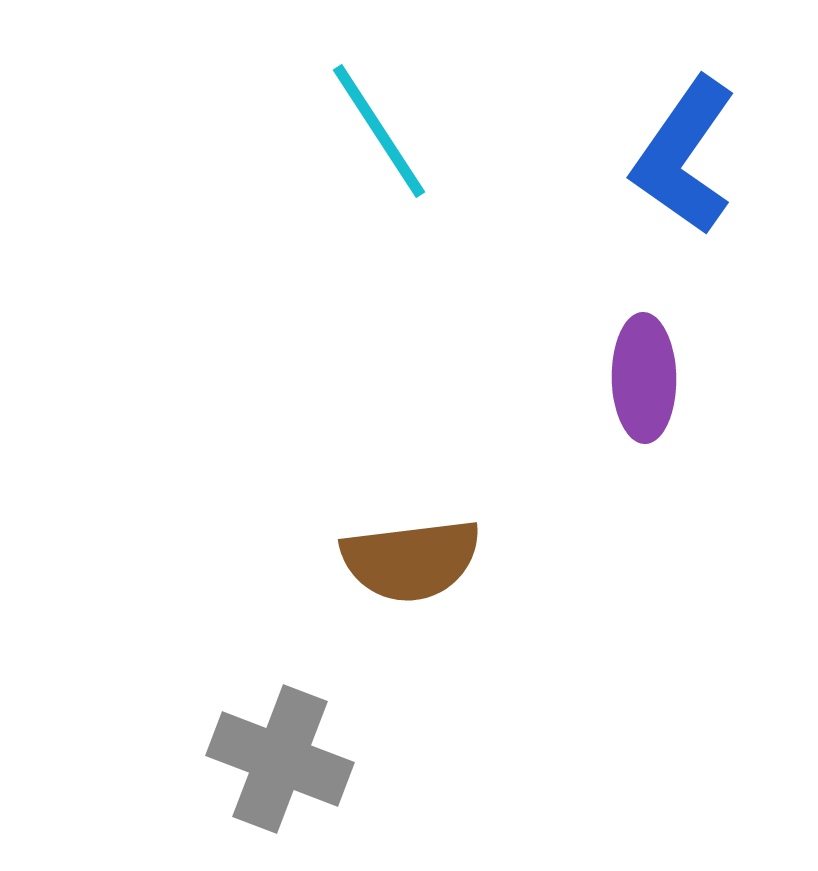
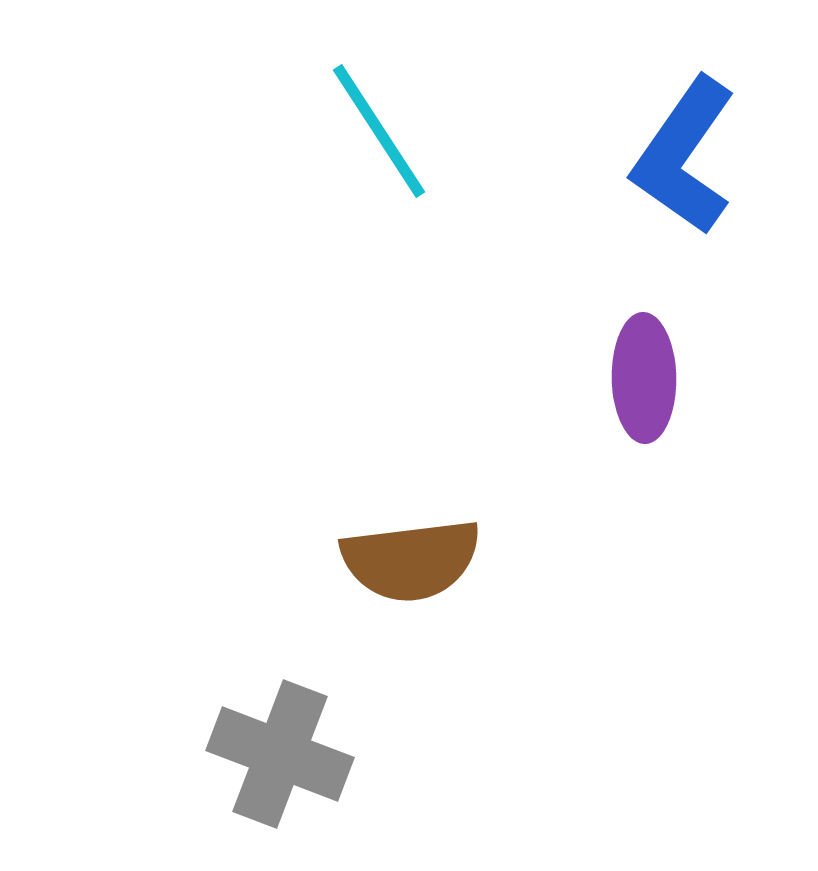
gray cross: moved 5 px up
